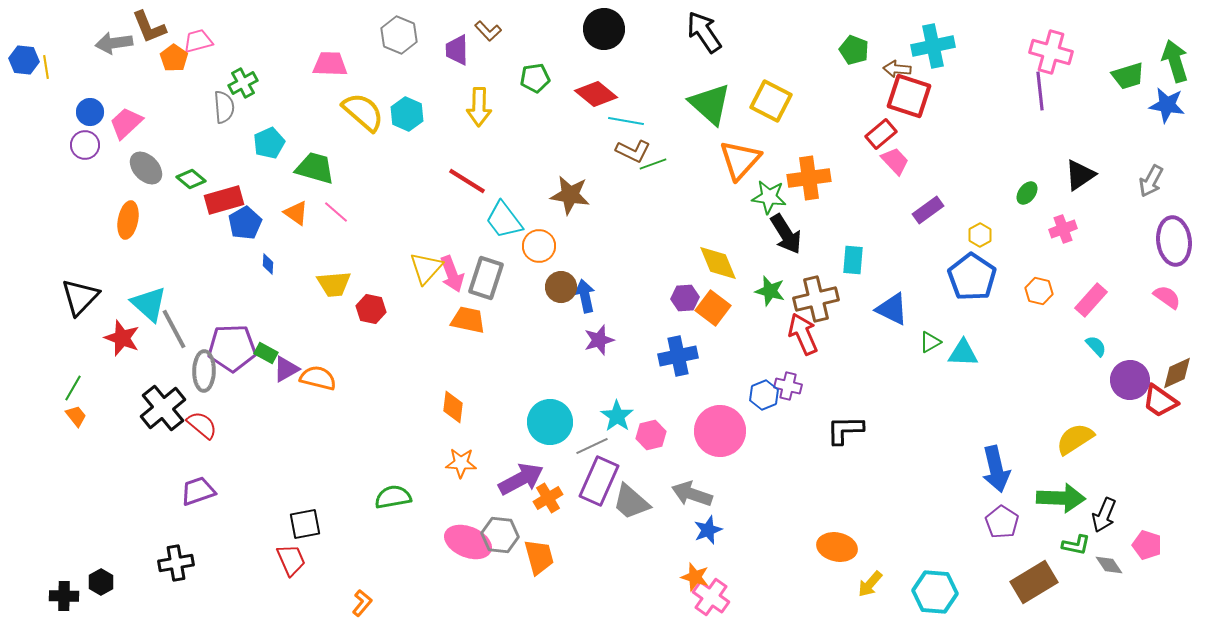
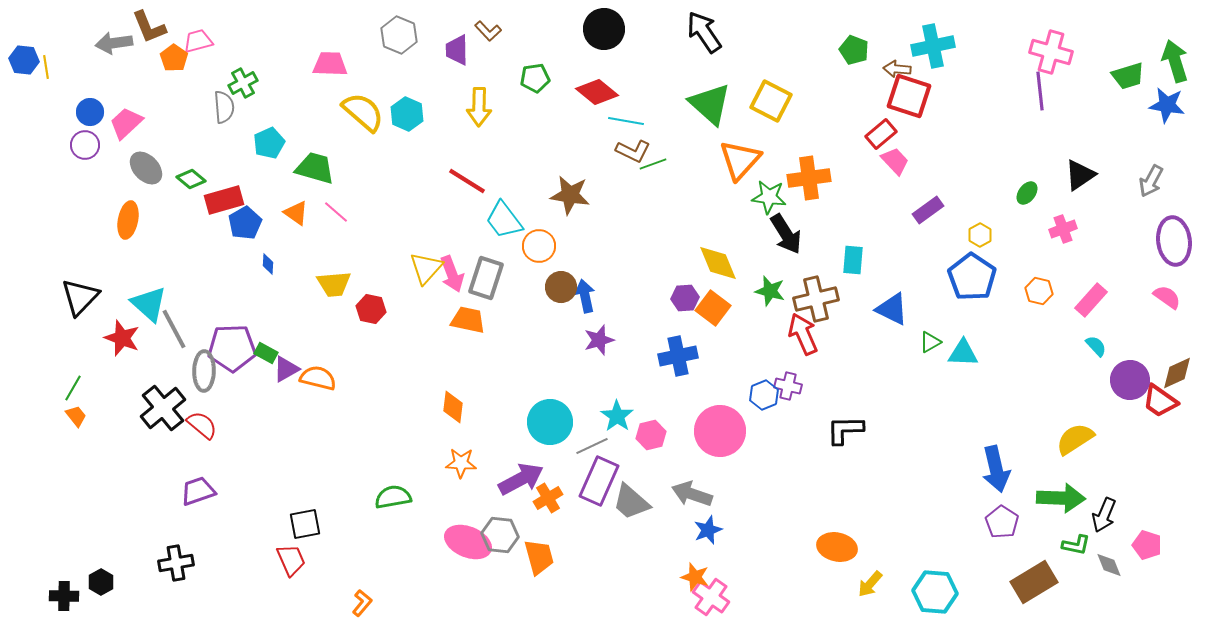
red diamond at (596, 94): moved 1 px right, 2 px up
gray diamond at (1109, 565): rotated 12 degrees clockwise
